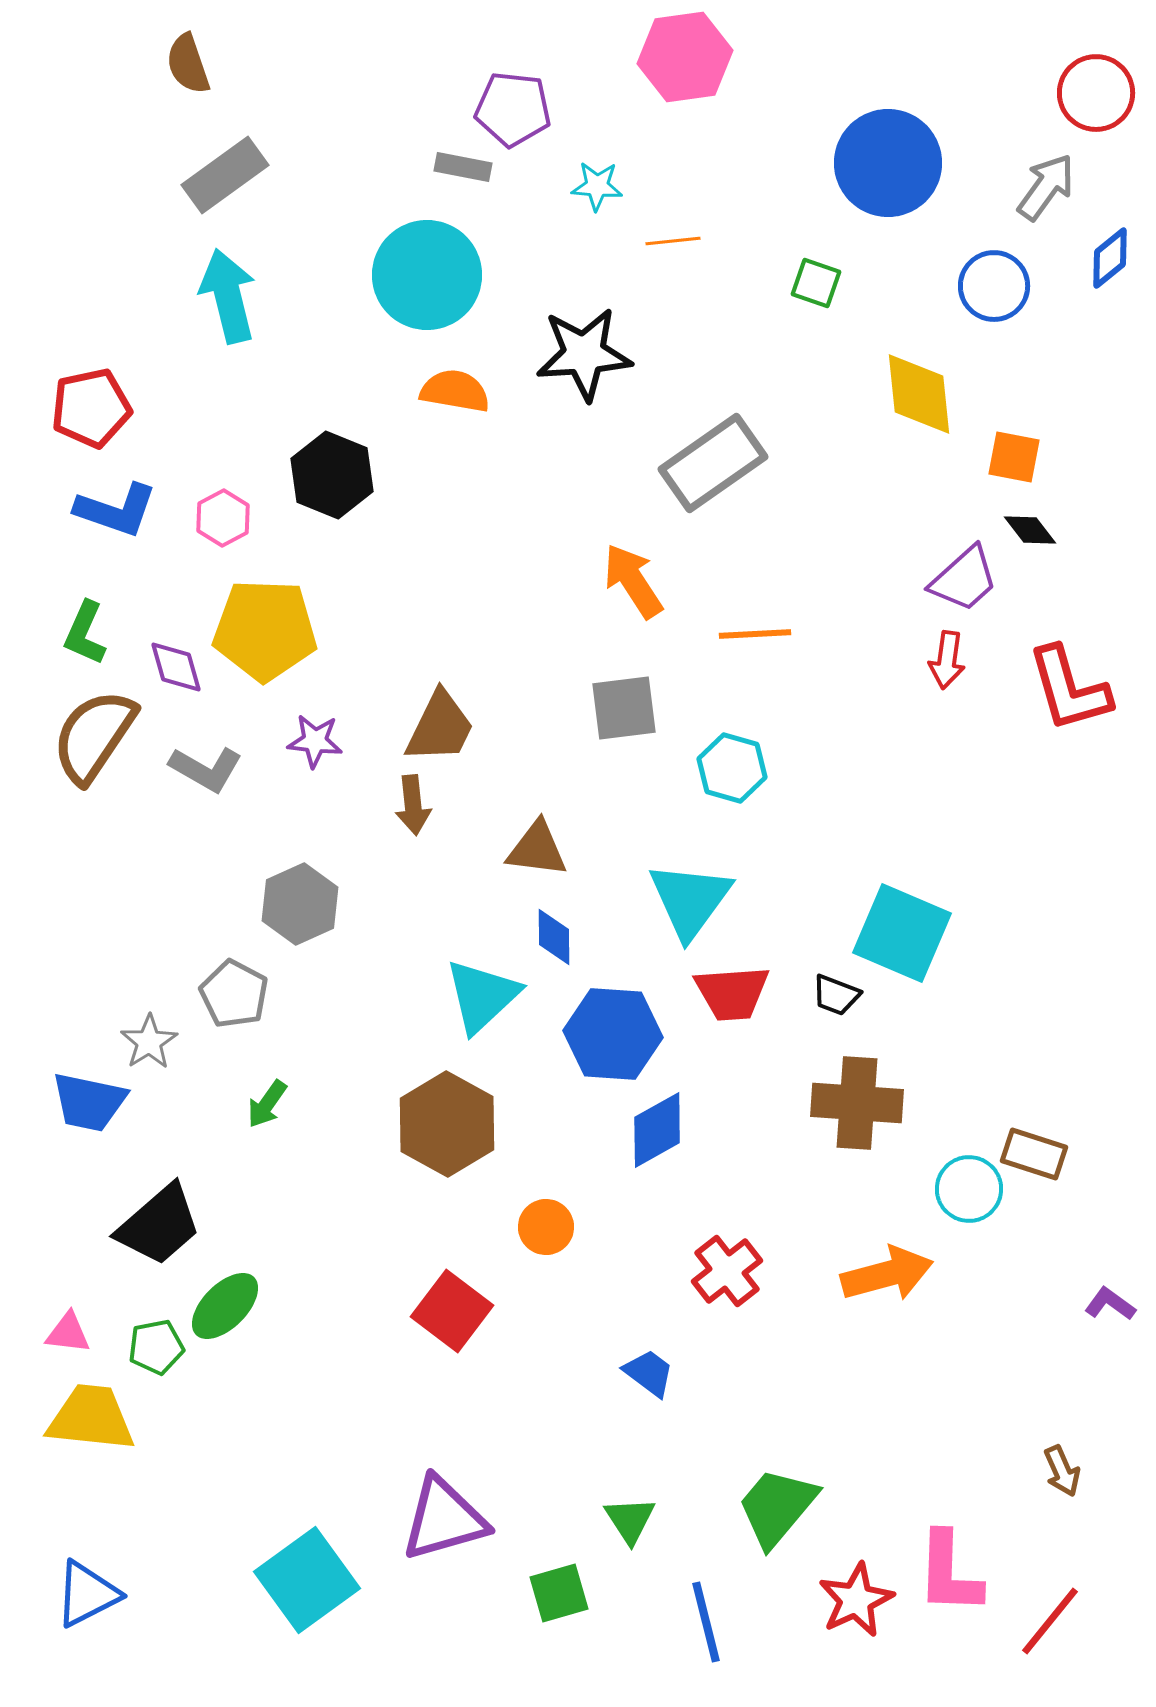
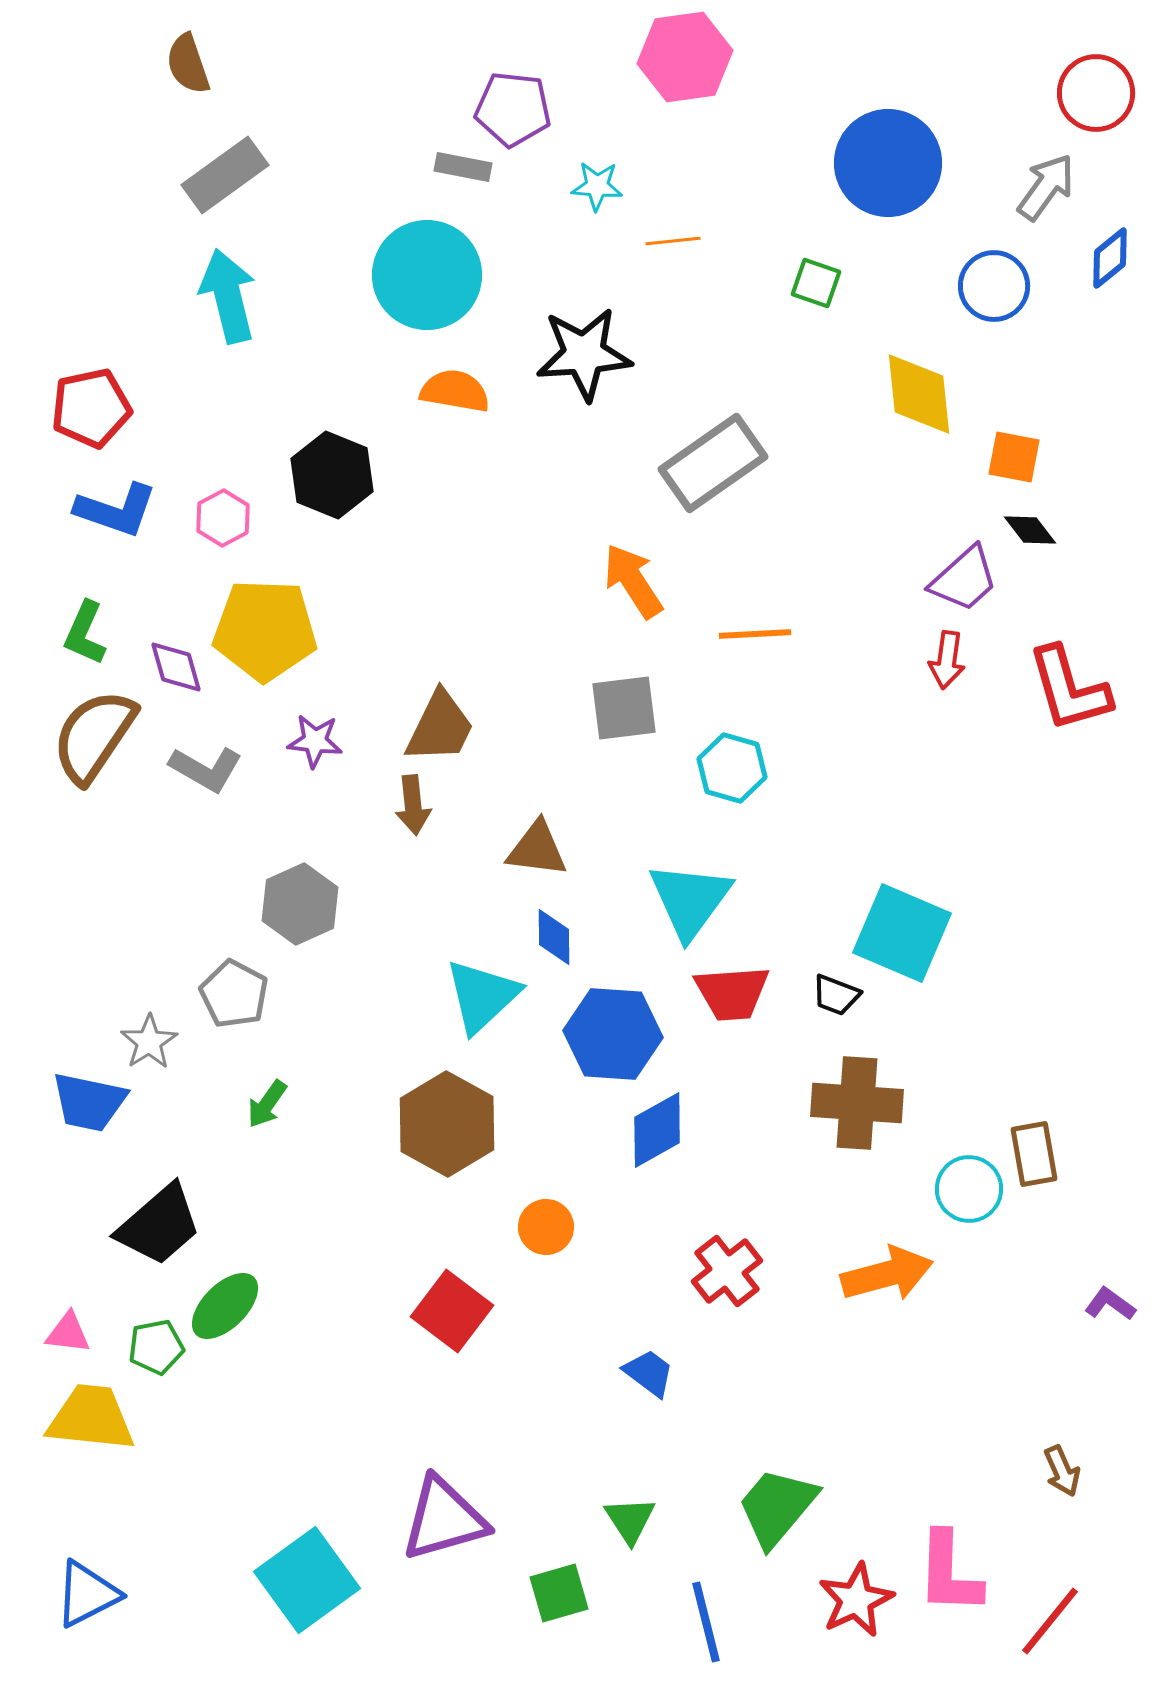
brown rectangle at (1034, 1154): rotated 62 degrees clockwise
